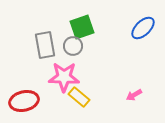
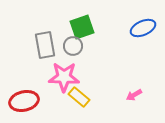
blue ellipse: rotated 20 degrees clockwise
